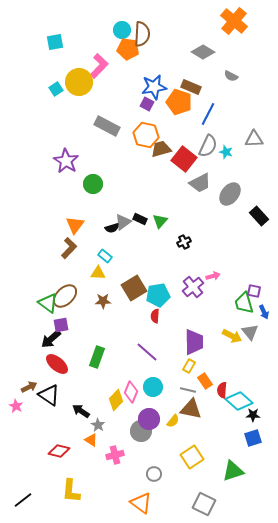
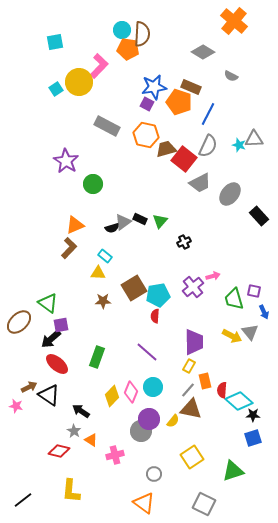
brown trapezoid at (161, 149): moved 5 px right
cyan star at (226, 152): moved 13 px right, 7 px up
orange triangle at (75, 225): rotated 30 degrees clockwise
brown ellipse at (65, 296): moved 46 px left, 26 px down
green trapezoid at (244, 303): moved 10 px left, 4 px up
orange rectangle at (205, 381): rotated 21 degrees clockwise
gray line at (188, 390): rotated 63 degrees counterclockwise
yellow diamond at (116, 400): moved 4 px left, 4 px up
pink star at (16, 406): rotated 16 degrees counterclockwise
gray star at (98, 425): moved 24 px left, 6 px down
orange triangle at (141, 503): moved 3 px right
